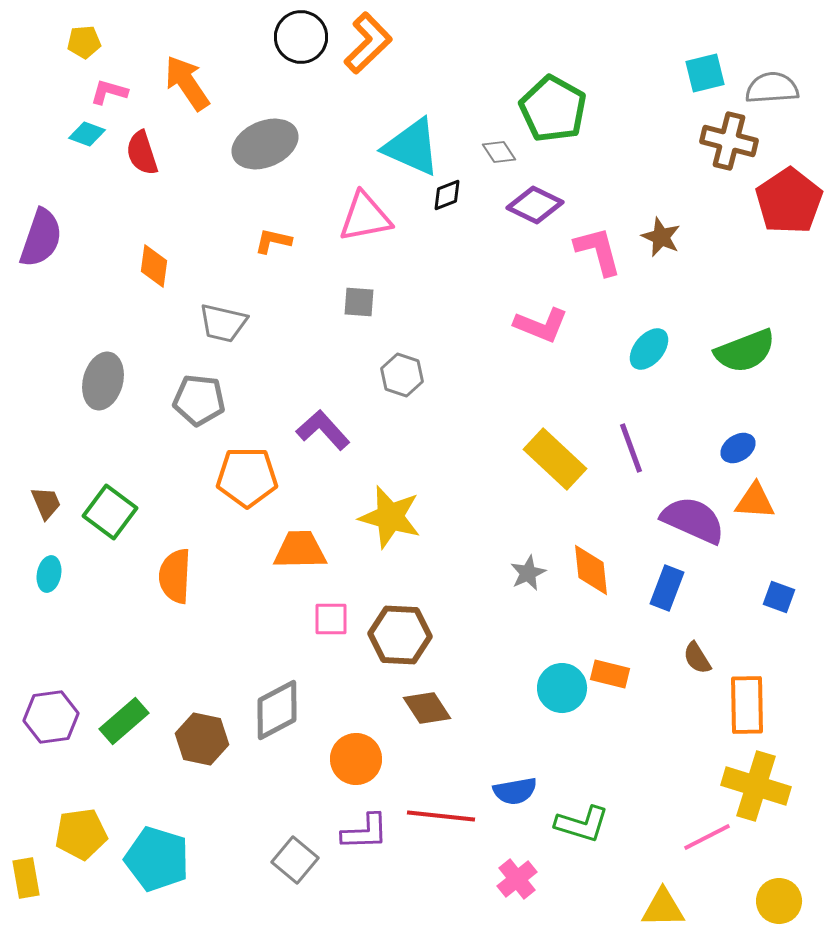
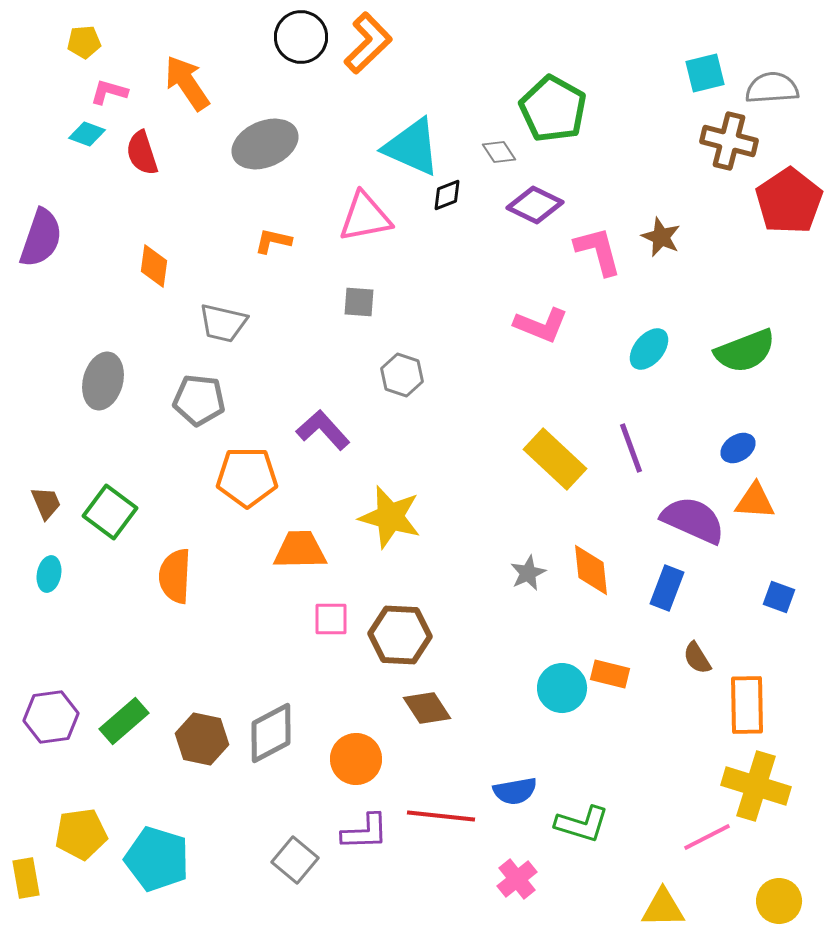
gray diamond at (277, 710): moved 6 px left, 23 px down
